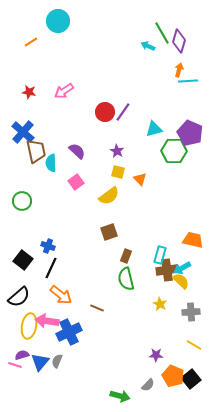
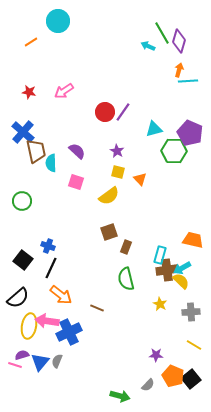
pink square at (76, 182): rotated 35 degrees counterclockwise
brown rectangle at (126, 256): moved 9 px up
black semicircle at (19, 297): moved 1 px left, 1 px down
